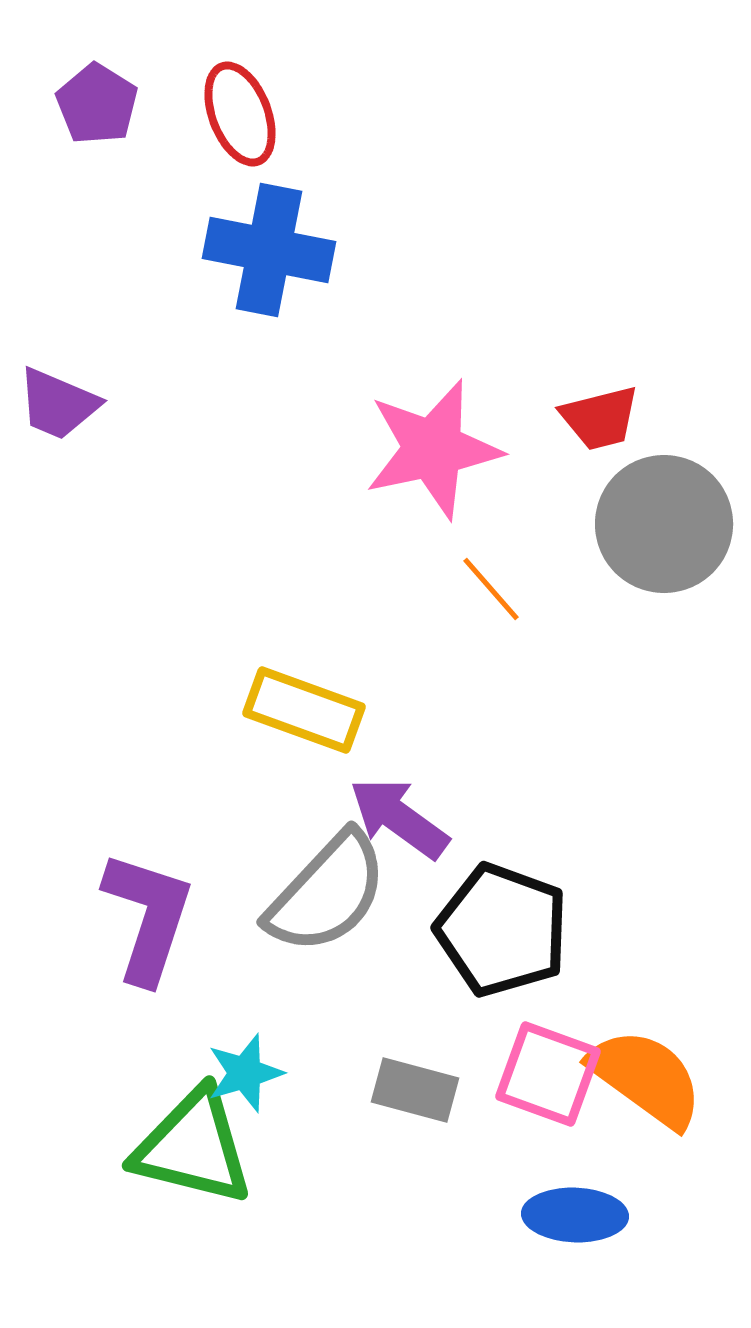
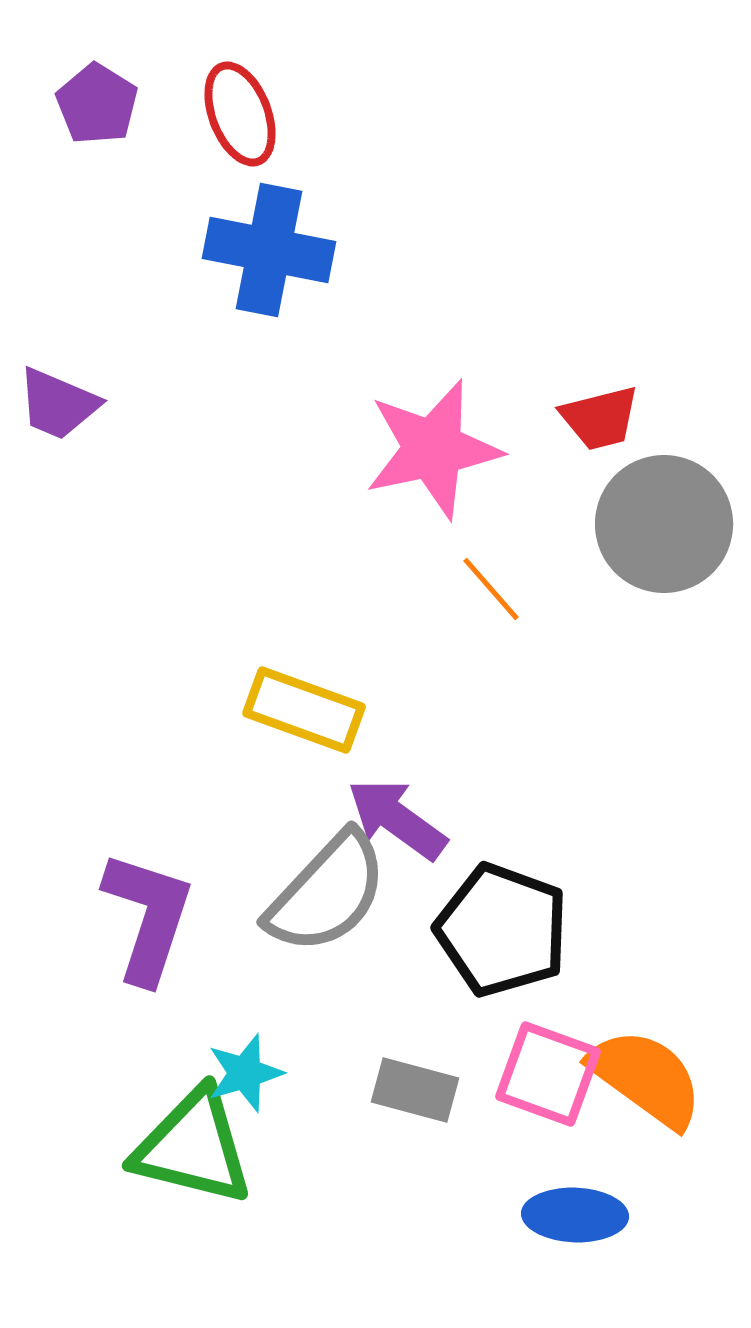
purple arrow: moved 2 px left, 1 px down
